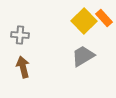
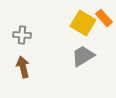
yellow square: moved 1 px left, 2 px down; rotated 15 degrees counterclockwise
gray cross: moved 2 px right
